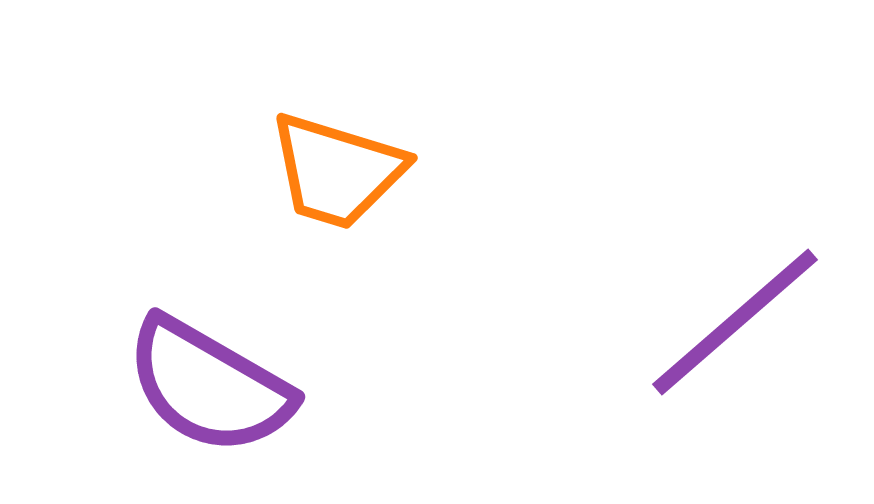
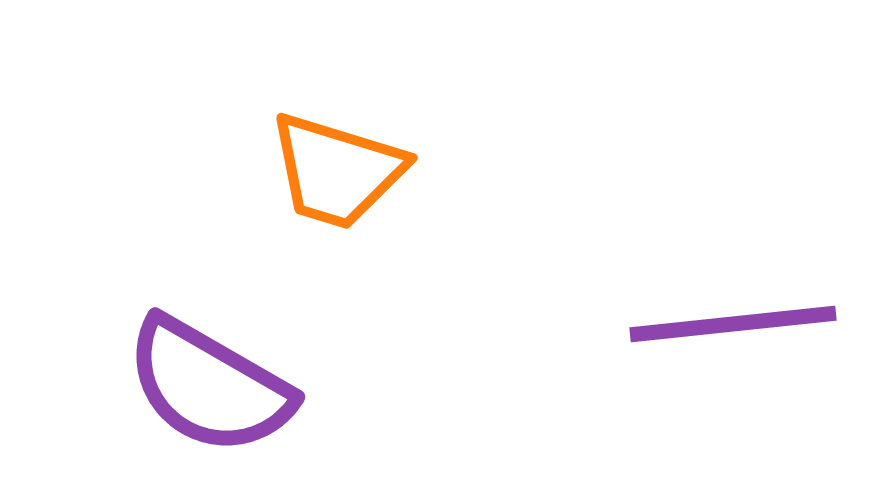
purple line: moved 2 px left, 2 px down; rotated 35 degrees clockwise
